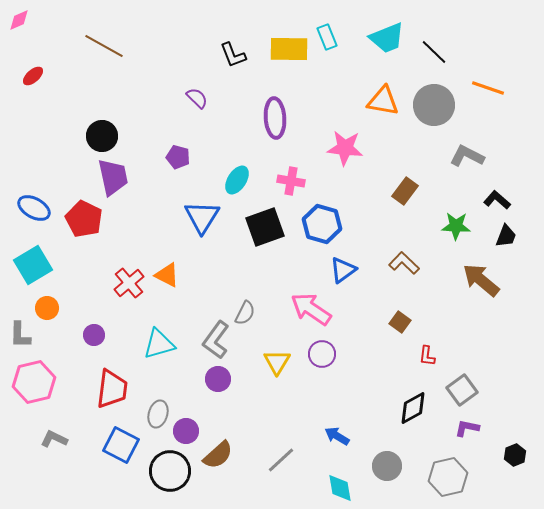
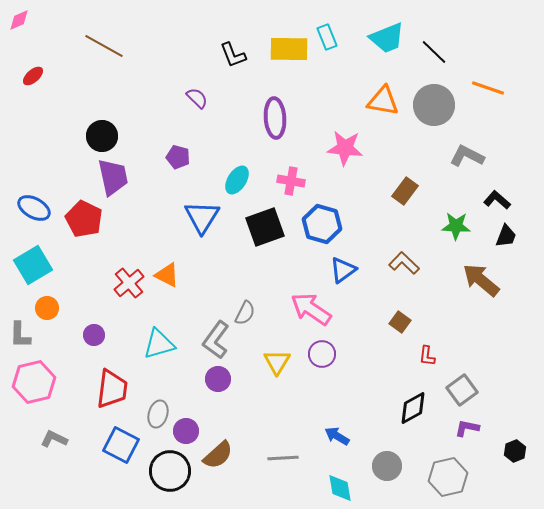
black hexagon at (515, 455): moved 4 px up
gray line at (281, 460): moved 2 px right, 2 px up; rotated 40 degrees clockwise
